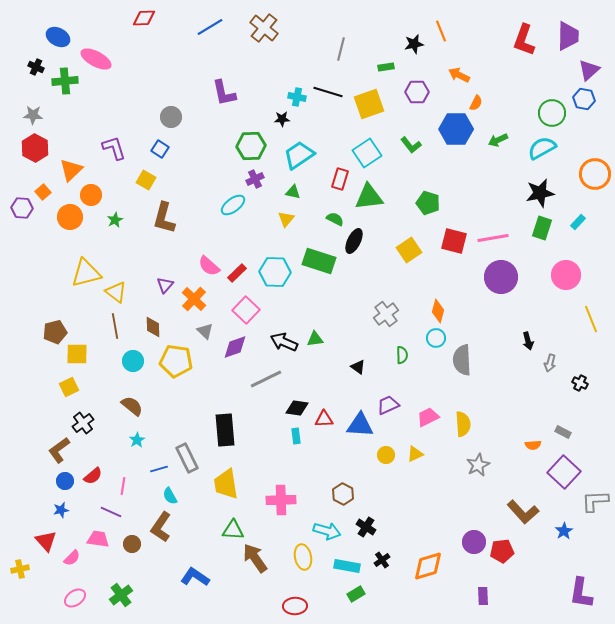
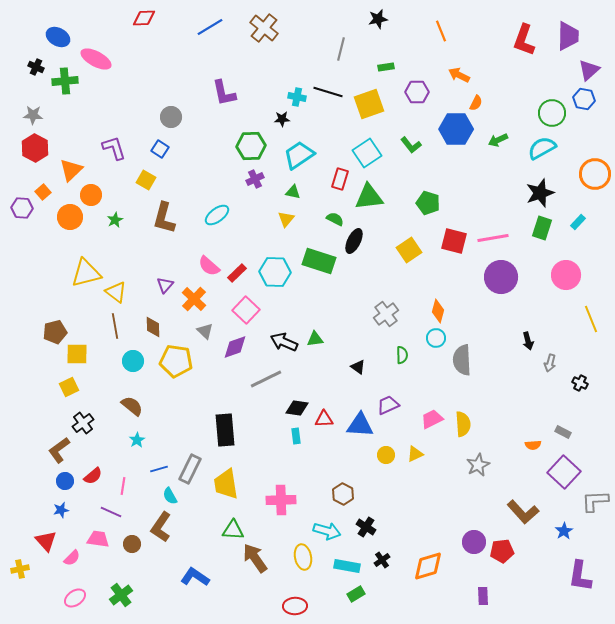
black star at (414, 44): moved 36 px left, 25 px up
black star at (540, 193): rotated 8 degrees counterclockwise
cyan ellipse at (233, 205): moved 16 px left, 10 px down
pink trapezoid at (428, 417): moved 4 px right, 2 px down
gray rectangle at (187, 458): moved 3 px right, 11 px down; rotated 52 degrees clockwise
purple L-shape at (581, 593): moved 1 px left, 17 px up
